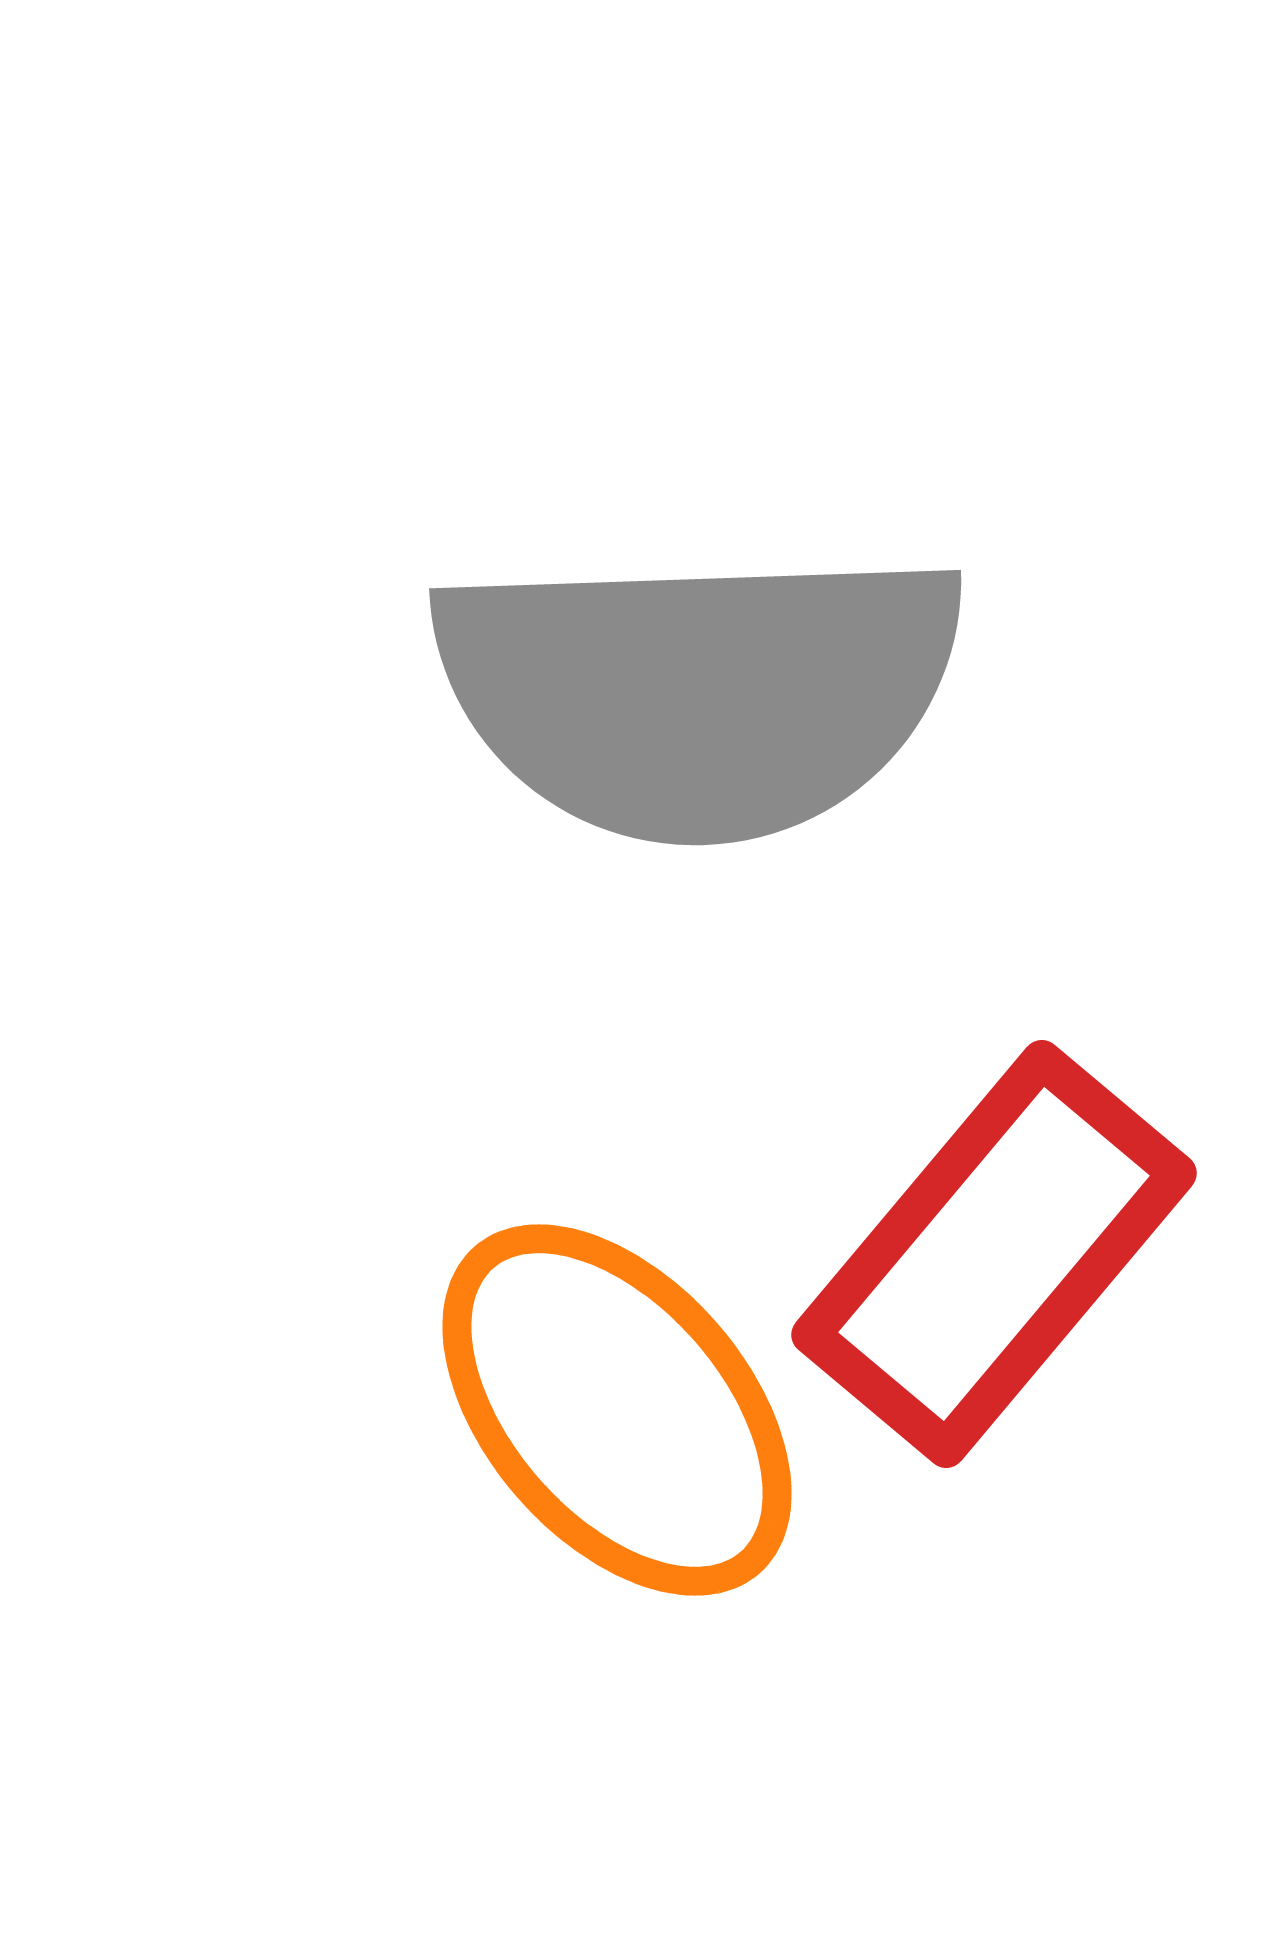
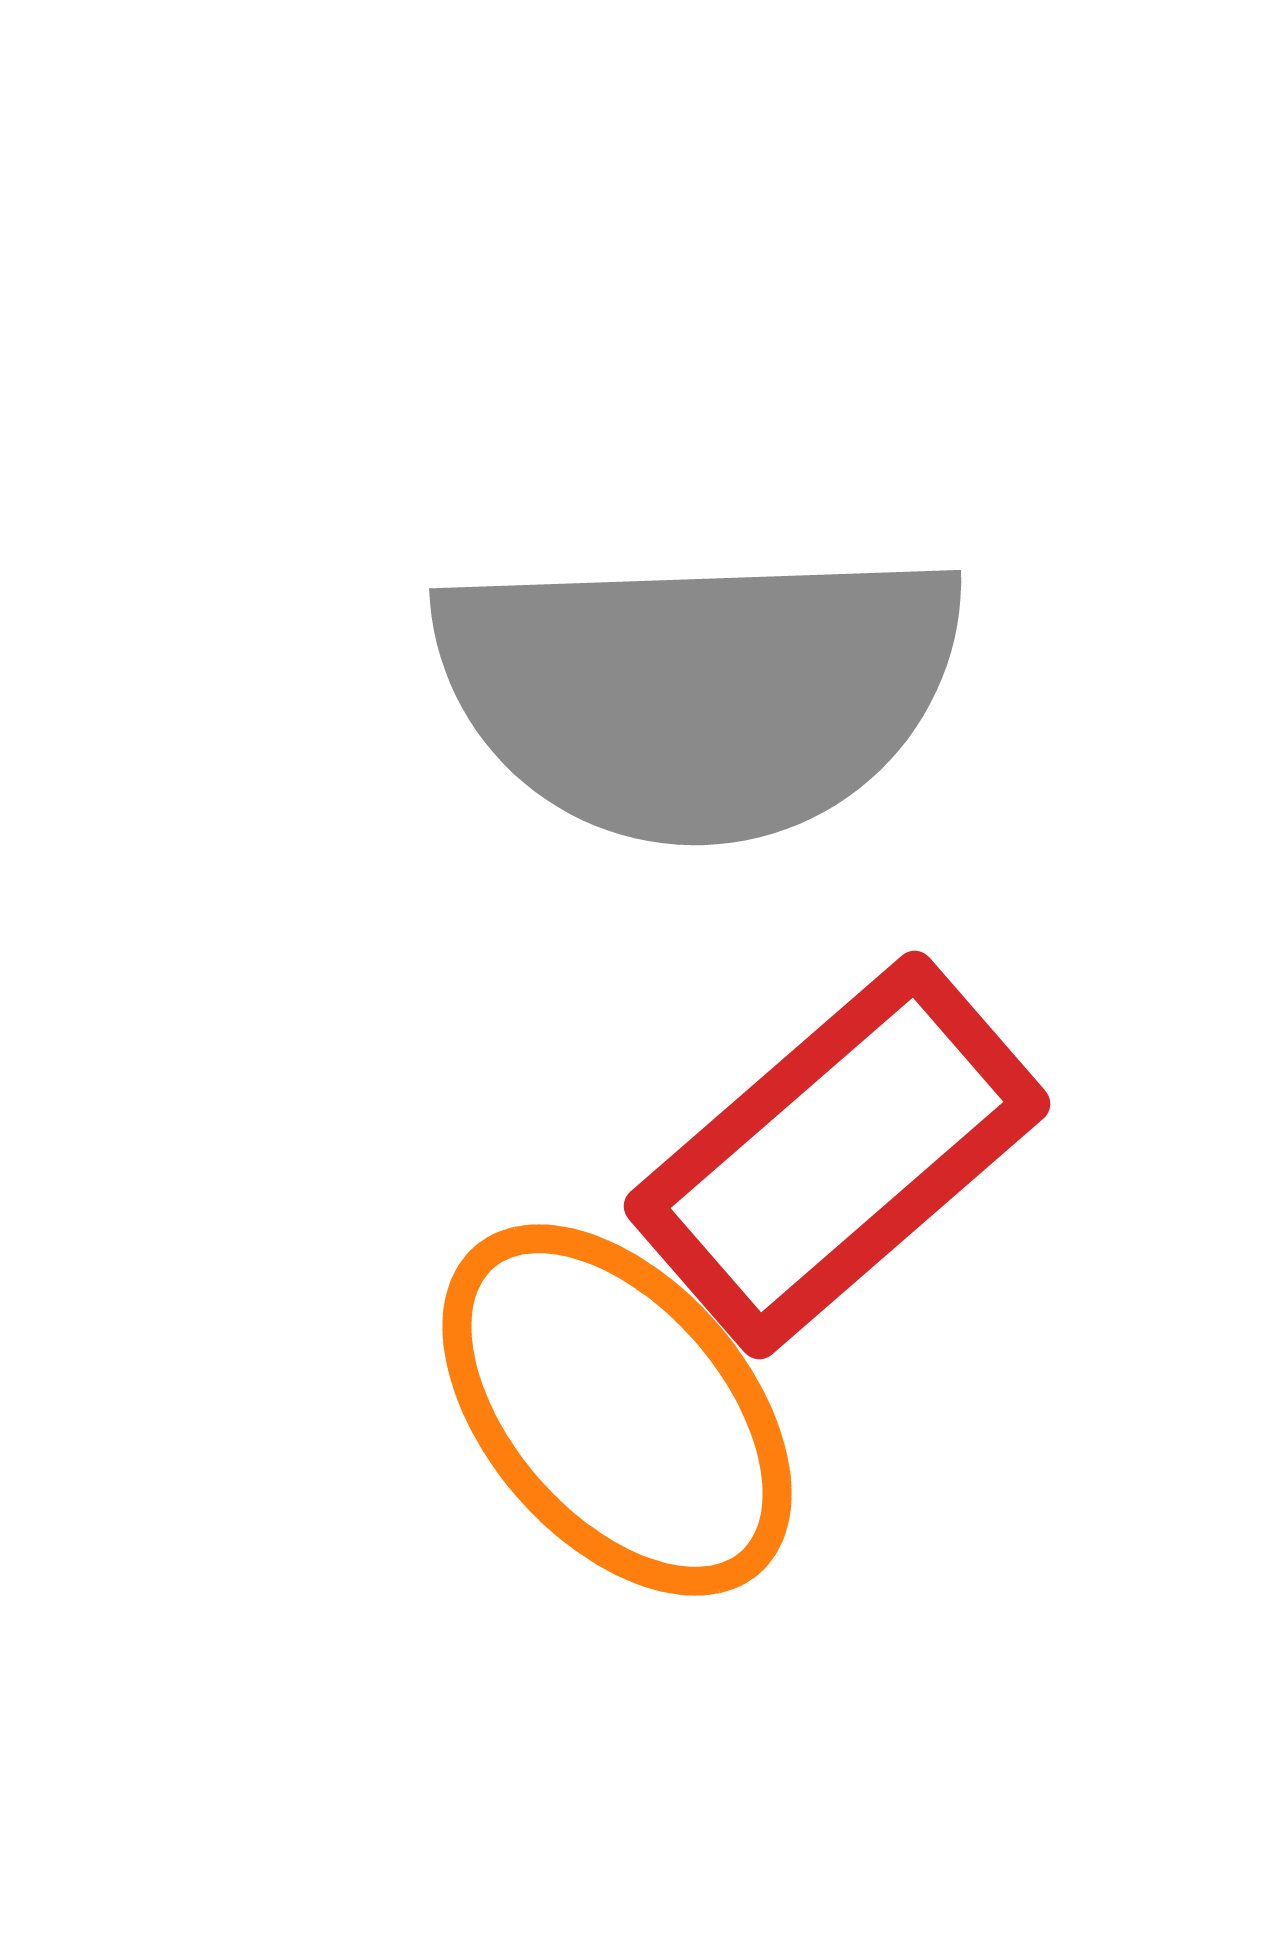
red rectangle: moved 157 px left, 99 px up; rotated 9 degrees clockwise
